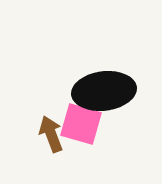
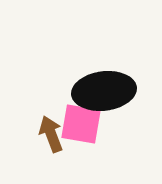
pink square: rotated 6 degrees counterclockwise
